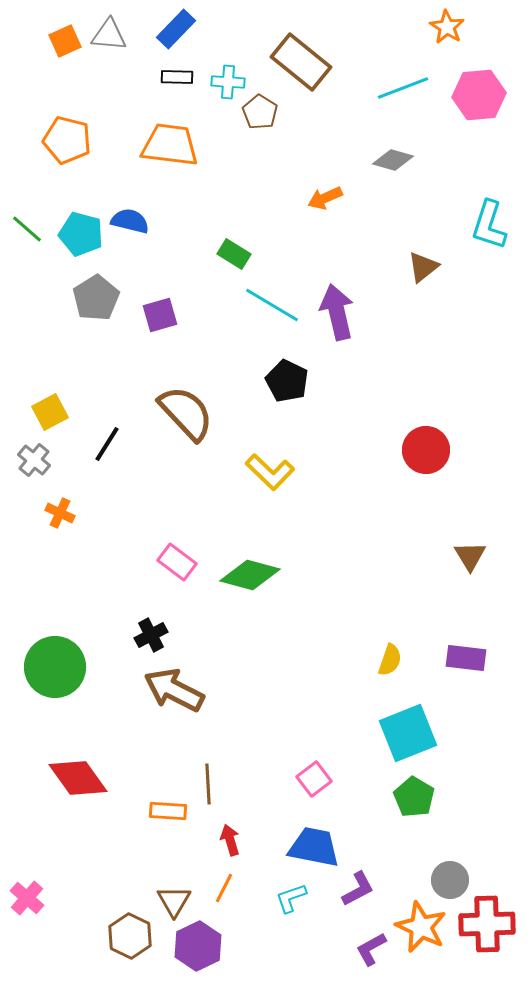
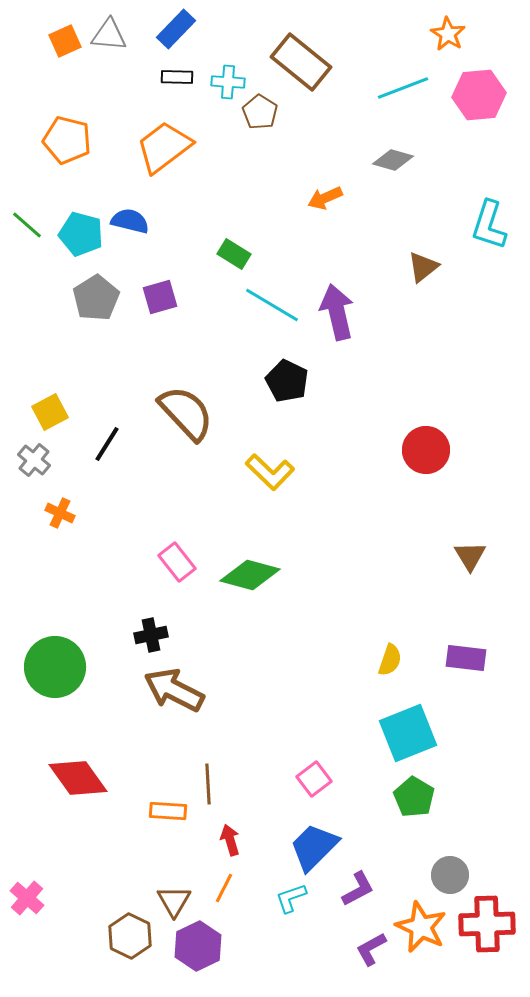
orange star at (447, 27): moved 1 px right, 7 px down
orange trapezoid at (170, 145): moved 6 px left, 2 px down; rotated 44 degrees counterclockwise
green line at (27, 229): moved 4 px up
purple square at (160, 315): moved 18 px up
pink rectangle at (177, 562): rotated 15 degrees clockwise
black cross at (151, 635): rotated 16 degrees clockwise
blue trapezoid at (314, 847): rotated 56 degrees counterclockwise
gray circle at (450, 880): moved 5 px up
